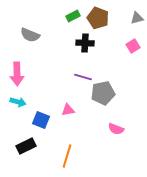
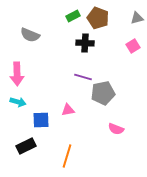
blue square: rotated 24 degrees counterclockwise
